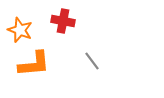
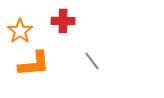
red cross: rotated 10 degrees counterclockwise
orange star: moved 1 px down; rotated 15 degrees clockwise
